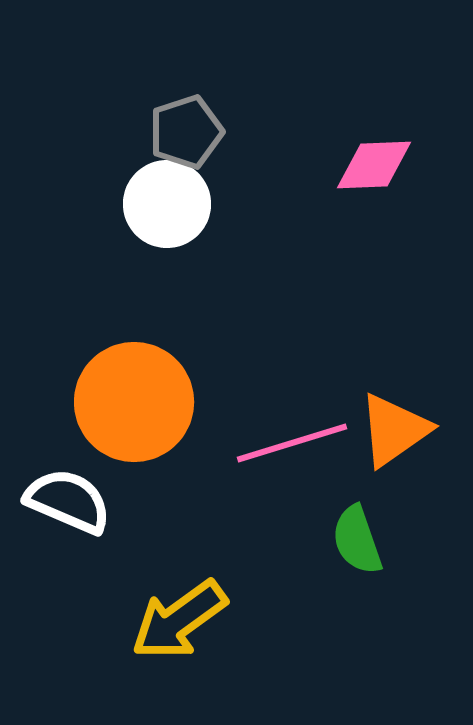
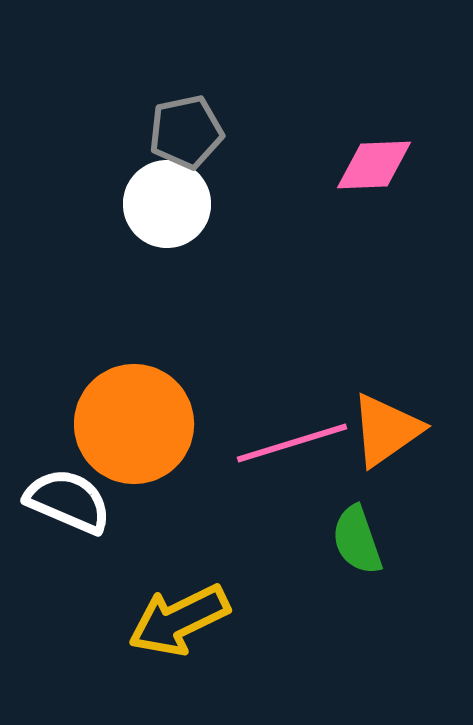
gray pentagon: rotated 6 degrees clockwise
orange circle: moved 22 px down
orange triangle: moved 8 px left
yellow arrow: rotated 10 degrees clockwise
